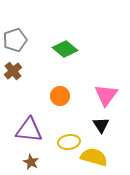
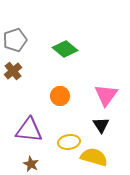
brown star: moved 2 px down
